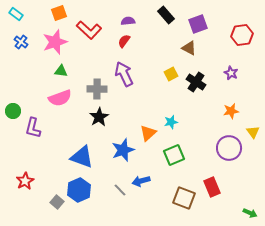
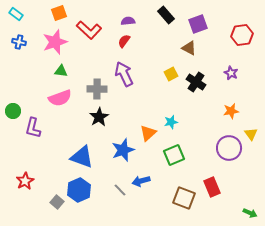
blue cross: moved 2 px left; rotated 24 degrees counterclockwise
yellow triangle: moved 2 px left, 2 px down
